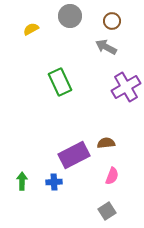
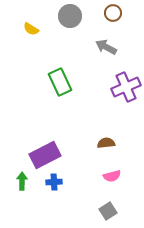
brown circle: moved 1 px right, 8 px up
yellow semicircle: rotated 119 degrees counterclockwise
purple cross: rotated 8 degrees clockwise
purple rectangle: moved 29 px left
pink semicircle: rotated 54 degrees clockwise
gray square: moved 1 px right
